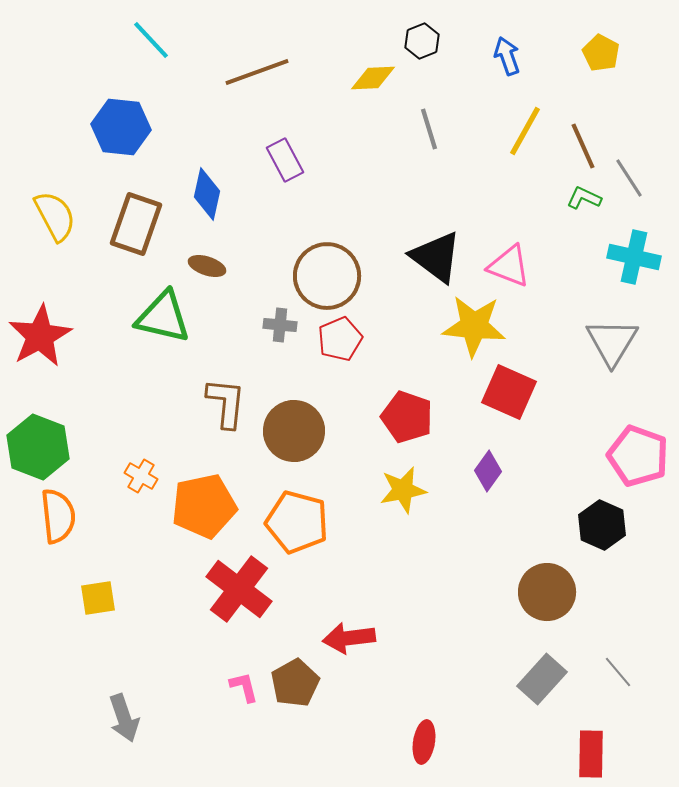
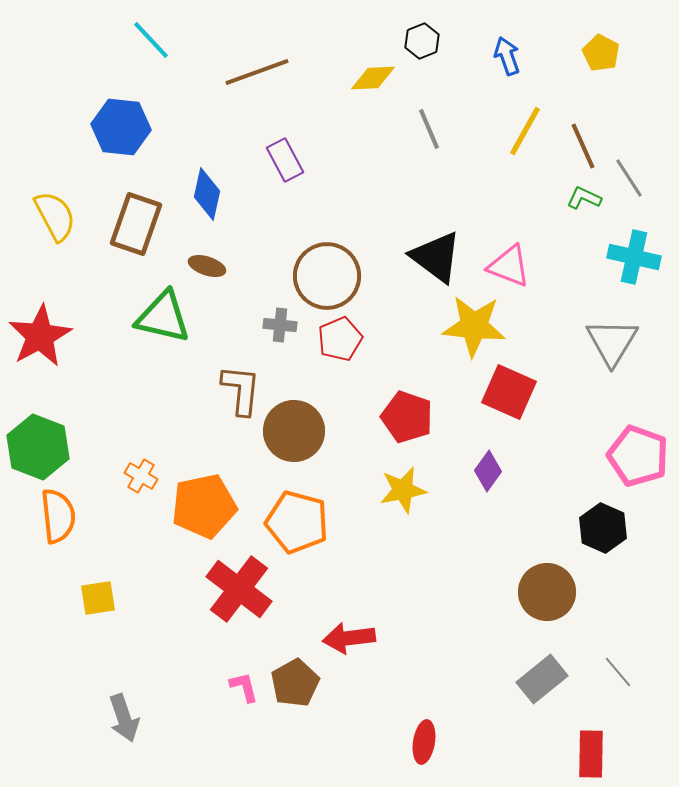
gray line at (429, 129): rotated 6 degrees counterclockwise
brown L-shape at (226, 403): moved 15 px right, 13 px up
black hexagon at (602, 525): moved 1 px right, 3 px down
gray rectangle at (542, 679): rotated 9 degrees clockwise
